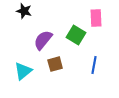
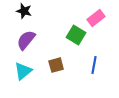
pink rectangle: rotated 54 degrees clockwise
purple semicircle: moved 17 px left
brown square: moved 1 px right, 1 px down
